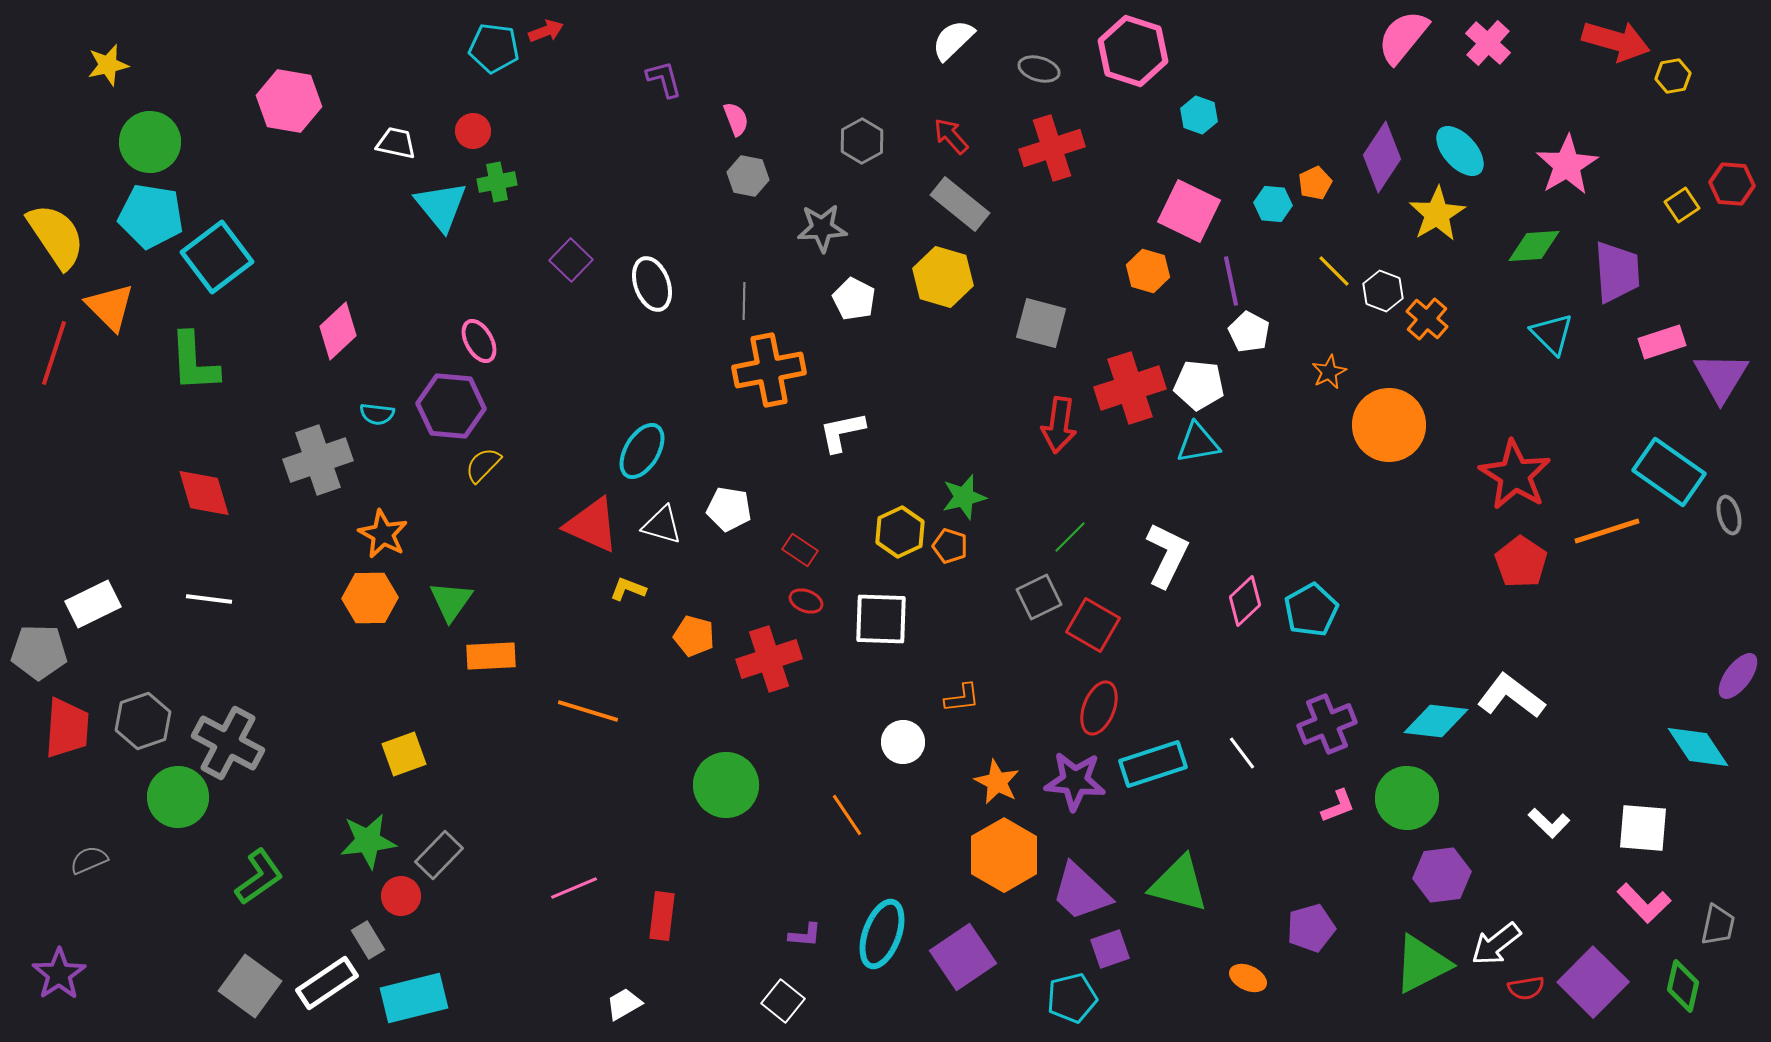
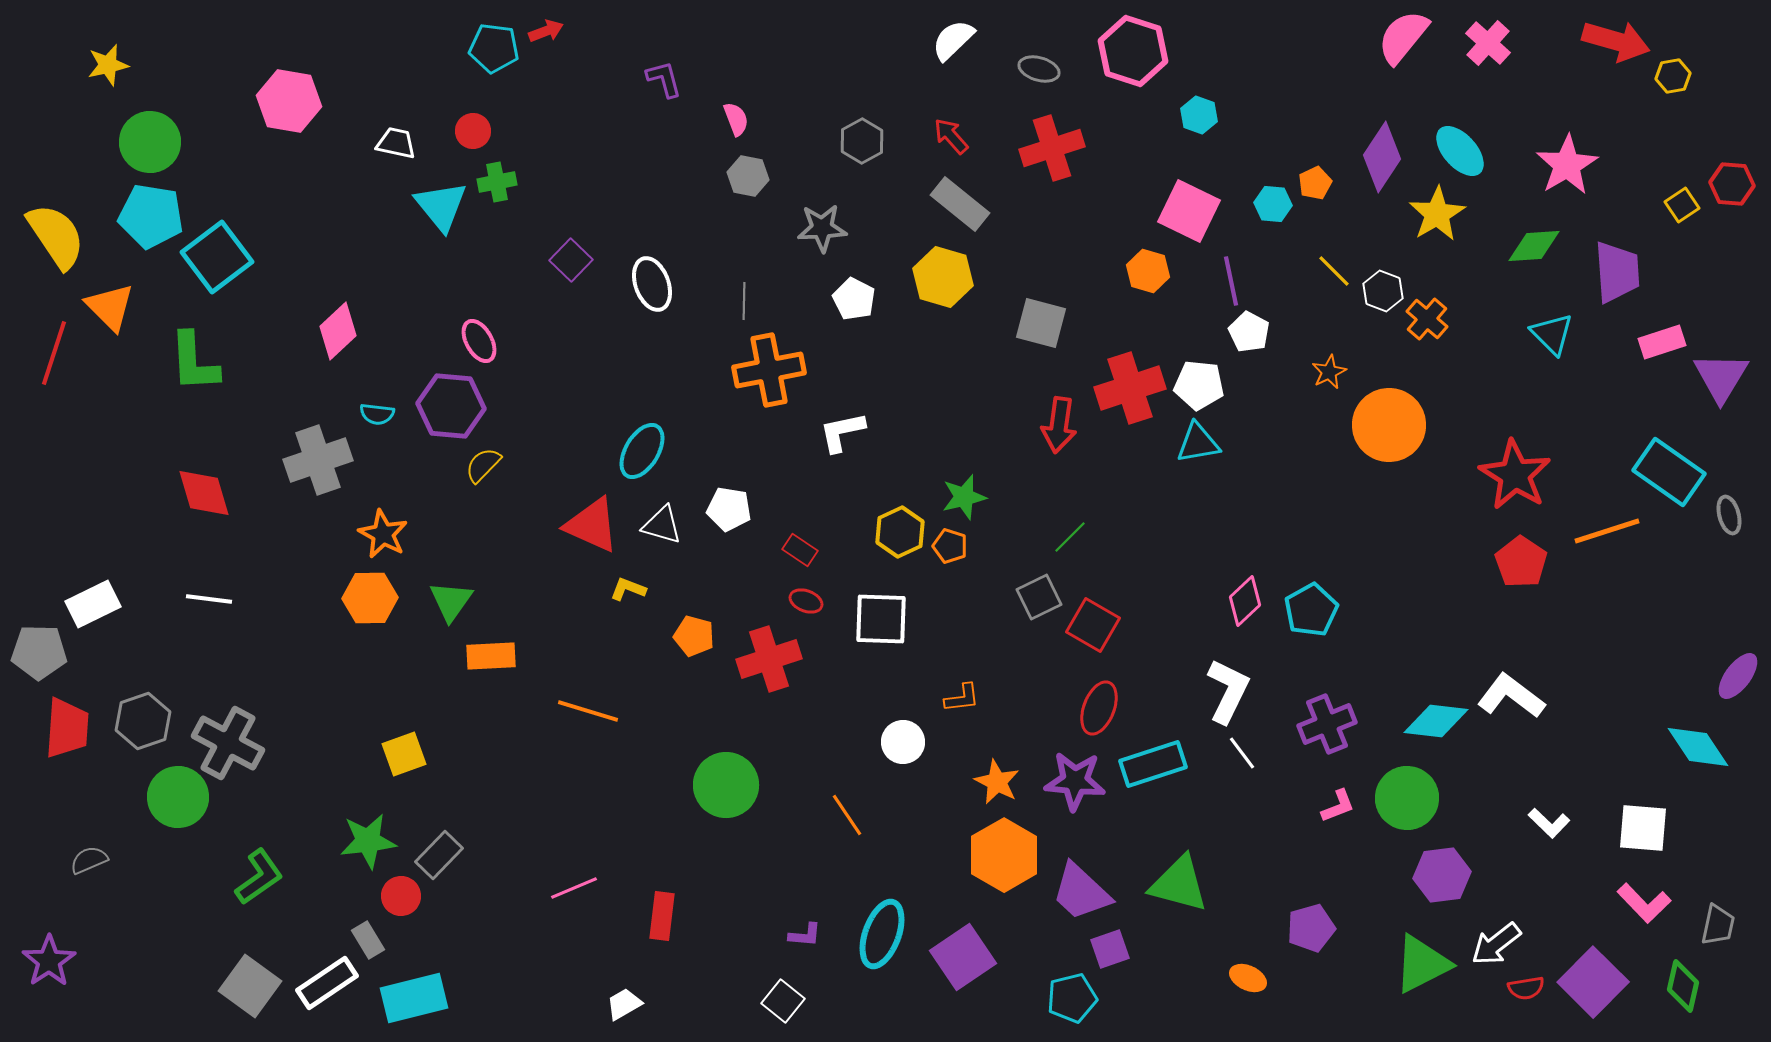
white L-shape at (1167, 555): moved 61 px right, 136 px down
purple star at (59, 974): moved 10 px left, 13 px up
